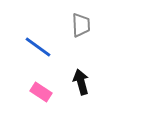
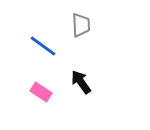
blue line: moved 5 px right, 1 px up
black arrow: rotated 20 degrees counterclockwise
